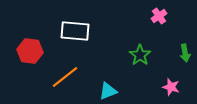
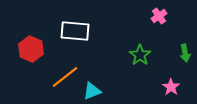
red hexagon: moved 1 px right, 2 px up; rotated 15 degrees clockwise
pink star: rotated 18 degrees clockwise
cyan triangle: moved 16 px left
